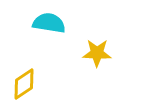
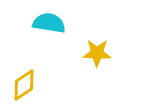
yellow diamond: moved 1 px down
